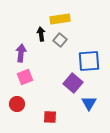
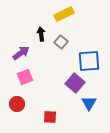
yellow rectangle: moved 4 px right, 5 px up; rotated 18 degrees counterclockwise
gray square: moved 1 px right, 2 px down
purple arrow: rotated 48 degrees clockwise
purple square: moved 2 px right
